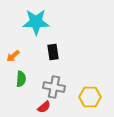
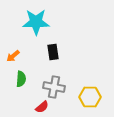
red semicircle: moved 2 px left
